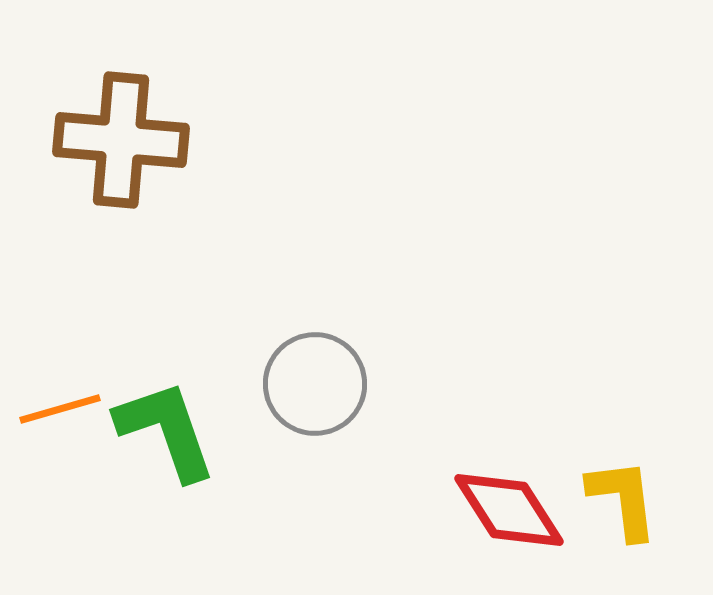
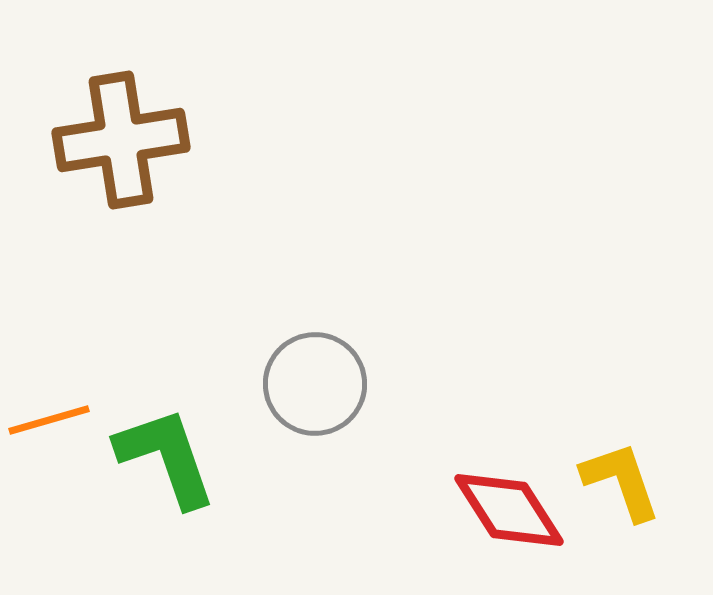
brown cross: rotated 14 degrees counterclockwise
orange line: moved 11 px left, 11 px down
green L-shape: moved 27 px down
yellow L-shape: moved 2 px left, 18 px up; rotated 12 degrees counterclockwise
